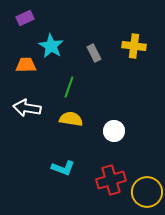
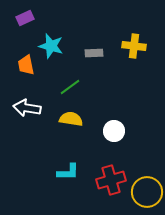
cyan star: rotated 15 degrees counterclockwise
gray rectangle: rotated 66 degrees counterclockwise
orange trapezoid: rotated 100 degrees counterclockwise
green line: moved 1 px right; rotated 35 degrees clockwise
cyan L-shape: moved 5 px right, 4 px down; rotated 20 degrees counterclockwise
